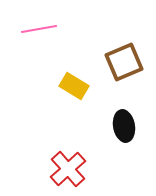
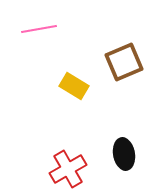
black ellipse: moved 28 px down
red cross: rotated 12 degrees clockwise
